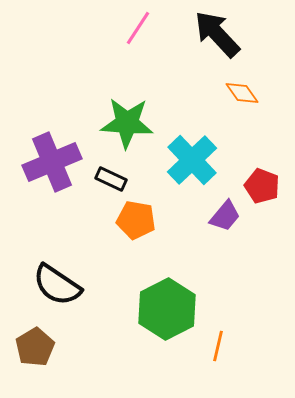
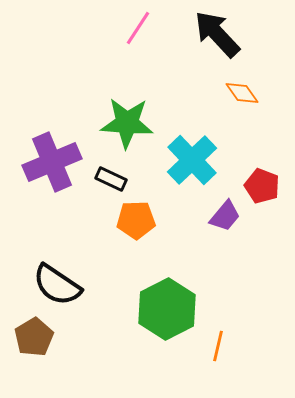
orange pentagon: rotated 12 degrees counterclockwise
brown pentagon: moved 1 px left, 10 px up
